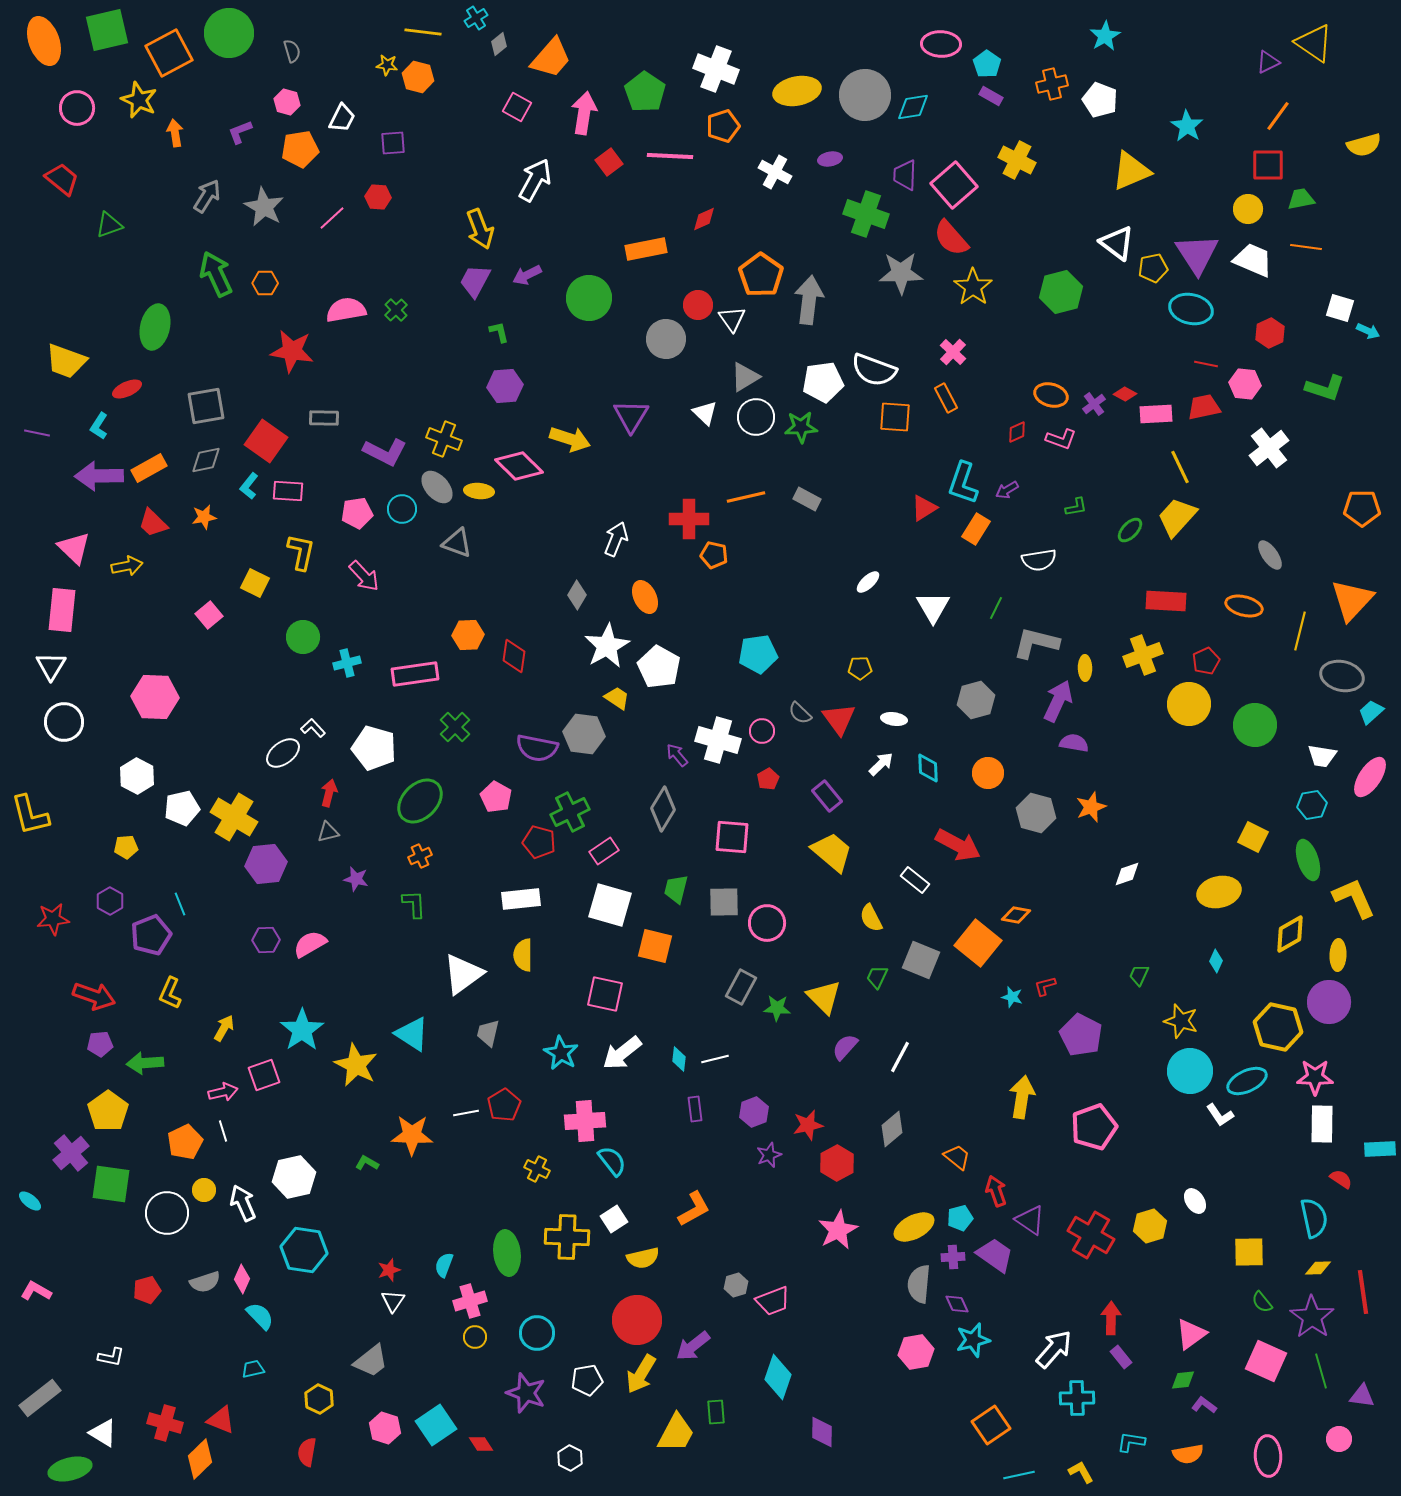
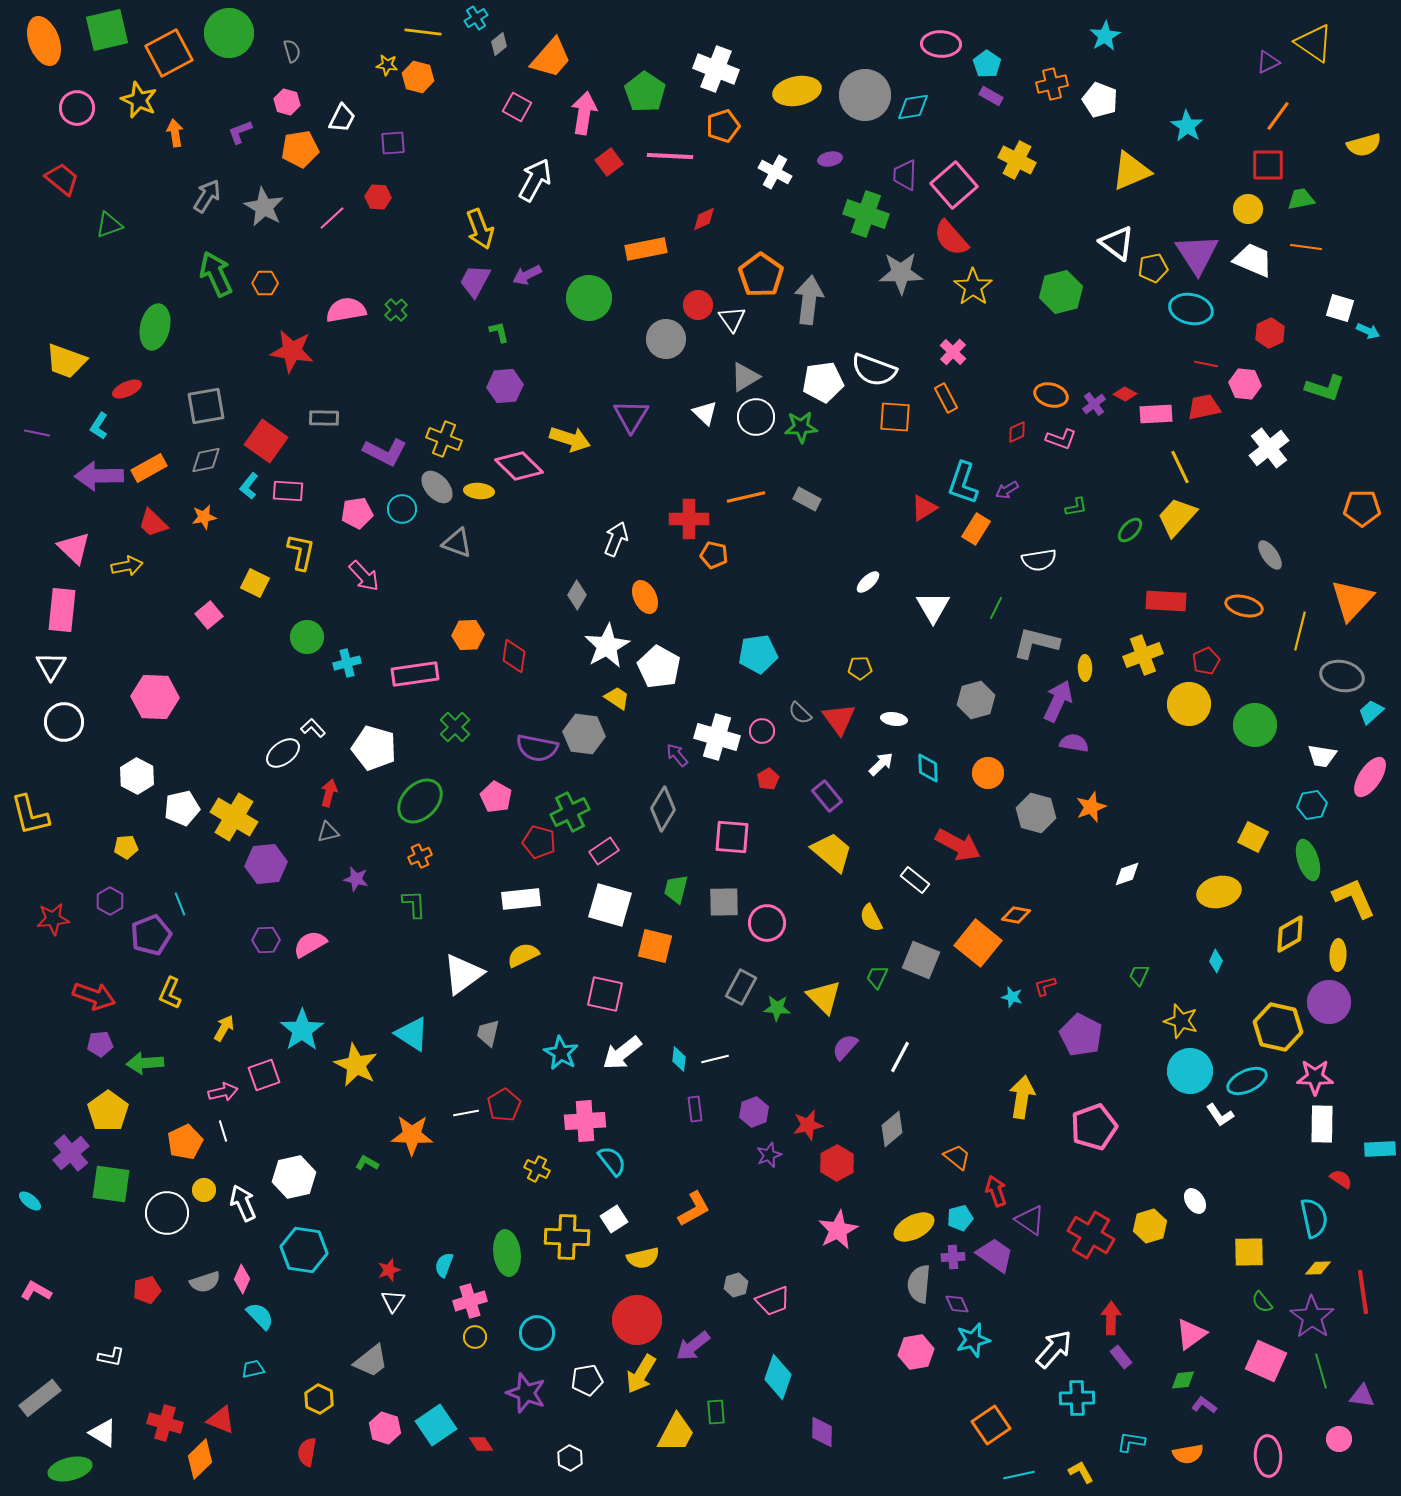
green circle at (303, 637): moved 4 px right
white cross at (718, 740): moved 1 px left, 3 px up
yellow semicircle at (523, 955): rotated 64 degrees clockwise
